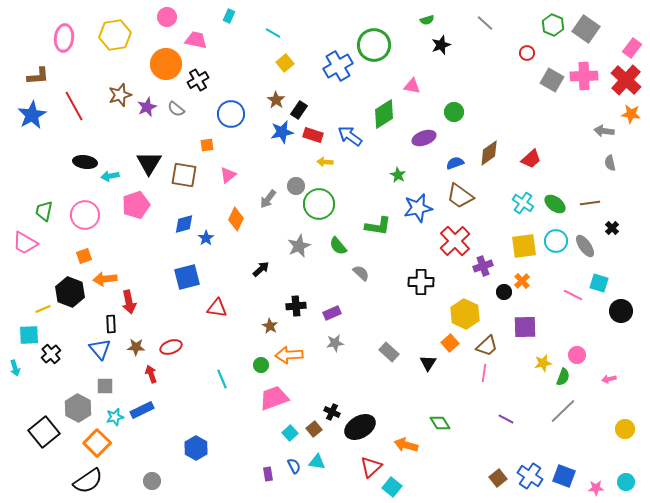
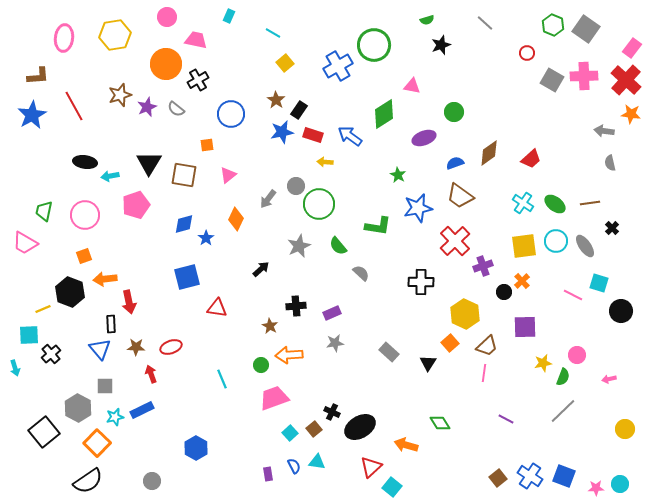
cyan circle at (626, 482): moved 6 px left, 2 px down
